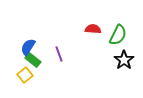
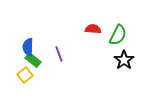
blue semicircle: rotated 30 degrees counterclockwise
